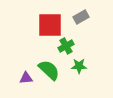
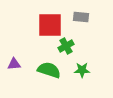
gray rectangle: rotated 35 degrees clockwise
green star: moved 3 px right, 4 px down
green semicircle: rotated 25 degrees counterclockwise
purple triangle: moved 12 px left, 14 px up
